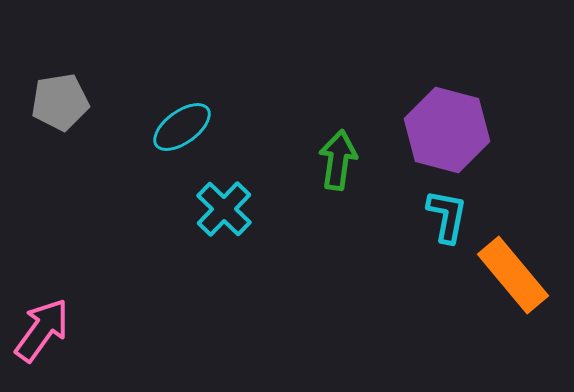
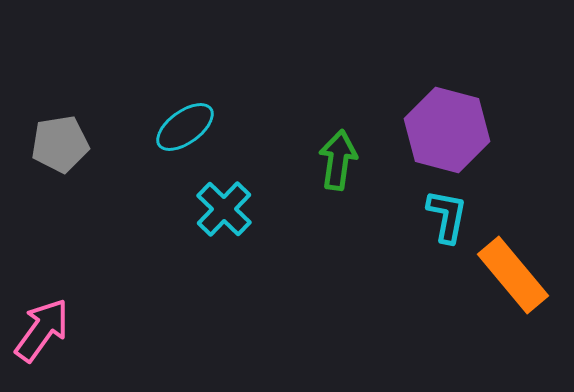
gray pentagon: moved 42 px down
cyan ellipse: moved 3 px right
